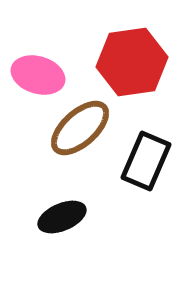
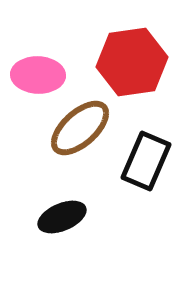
pink ellipse: rotated 15 degrees counterclockwise
